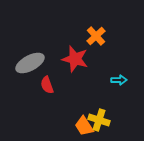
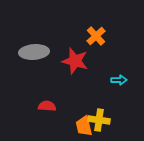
red star: moved 2 px down
gray ellipse: moved 4 px right, 11 px up; rotated 24 degrees clockwise
red semicircle: moved 21 px down; rotated 114 degrees clockwise
yellow cross: rotated 10 degrees counterclockwise
orange trapezoid: rotated 20 degrees clockwise
